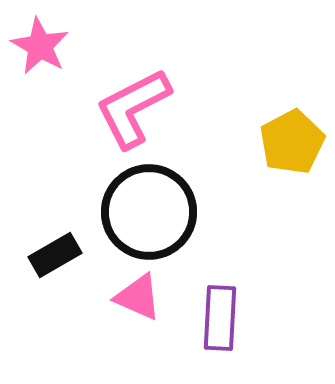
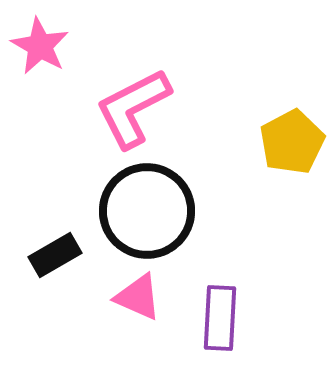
black circle: moved 2 px left, 1 px up
